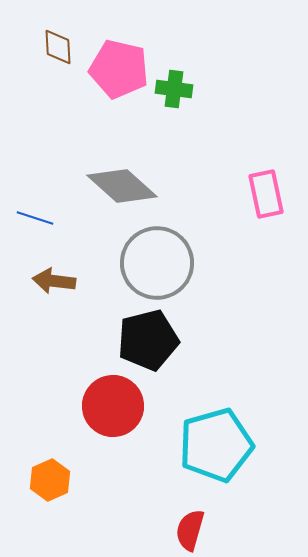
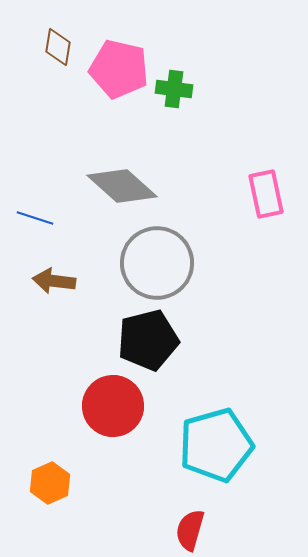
brown diamond: rotated 12 degrees clockwise
orange hexagon: moved 3 px down
